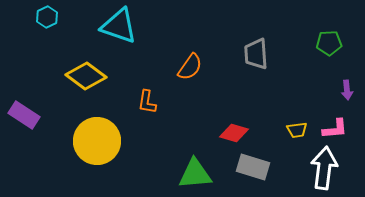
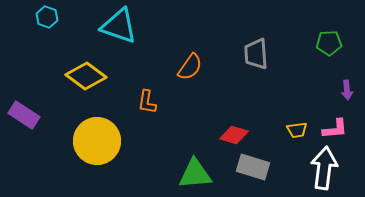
cyan hexagon: rotated 15 degrees counterclockwise
red diamond: moved 2 px down
